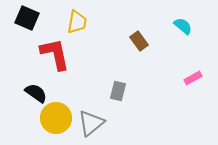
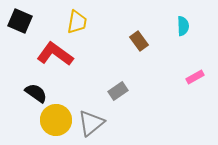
black square: moved 7 px left, 3 px down
cyan semicircle: rotated 48 degrees clockwise
red L-shape: rotated 42 degrees counterclockwise
pink rectangle: moved 2 px right, 1 px up
gray rectangle: rotated 42 degrees clockwise
yellow circle: moved 2 px down
